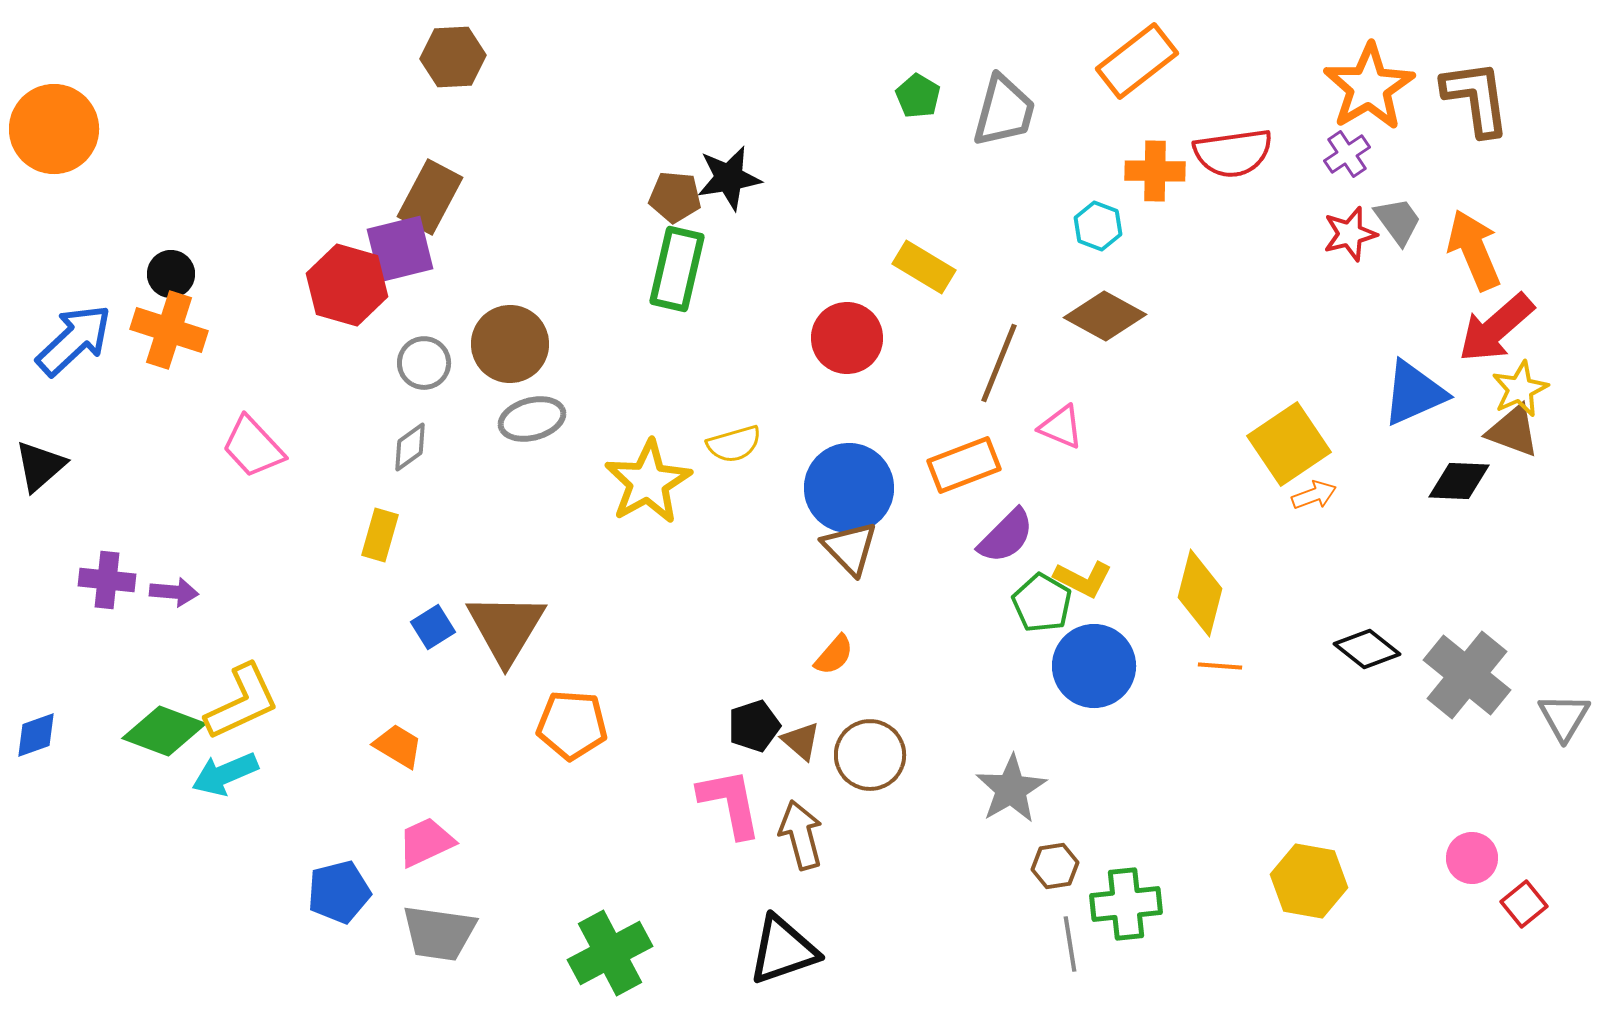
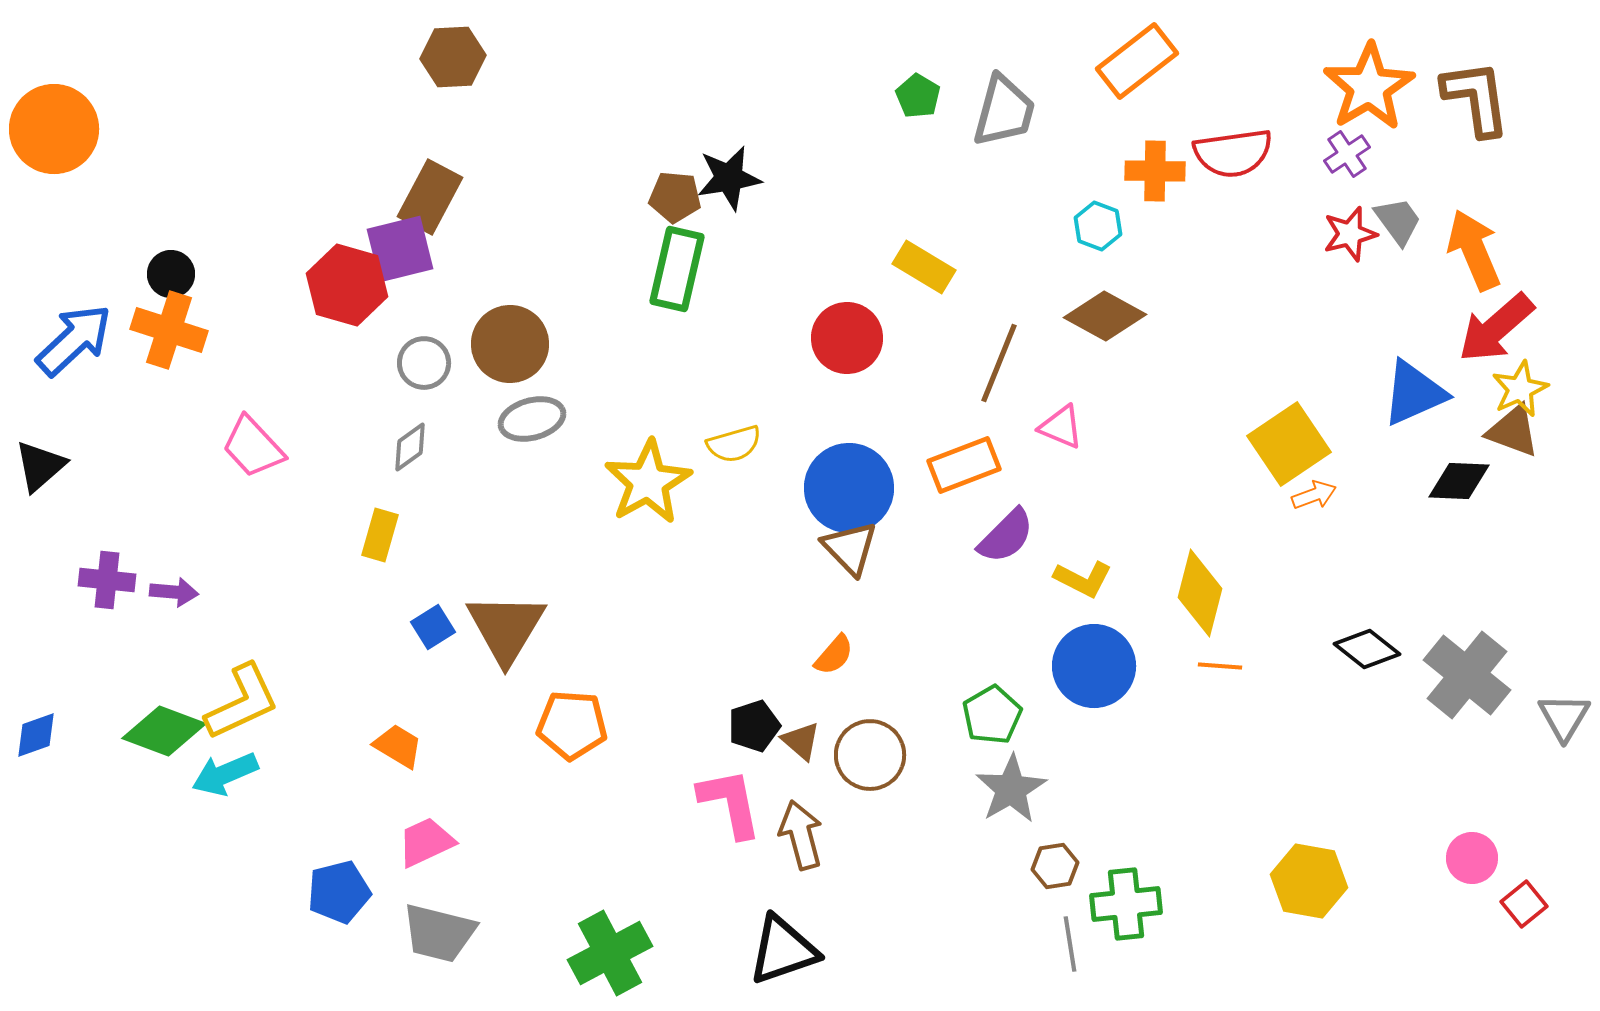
green pentagon at (1042, 603): moved 50 px left, 112 px down; rotated 12 degrees clockwise
gray trapezoid at (439, 933): rotated 6 degrees clockwise
